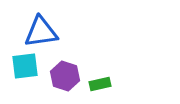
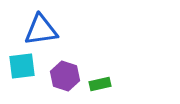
blue triangle: moved 2 px up
cyan square: moved 3 px left
